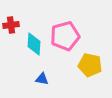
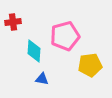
red cross: moved 2 px right, 3 px up
cyan diamond: moved 7 px down
yellow pentagon: rotated 20 degrees counterclockwise
